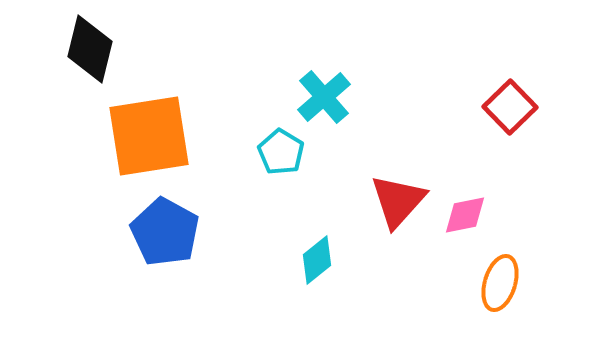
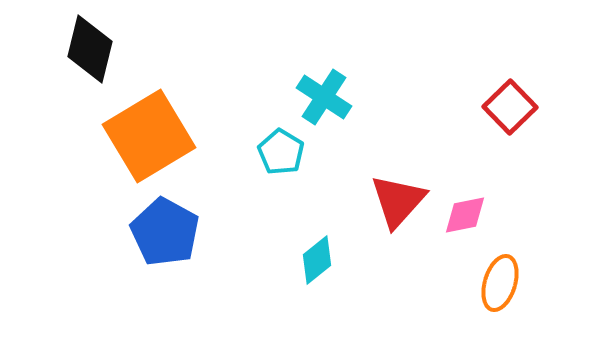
cyan cross: rotated 16 degrees counterclockwise
orange square: rotated 22 degrees counterclockwise
